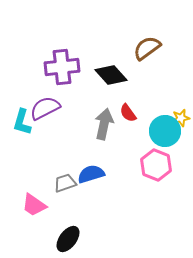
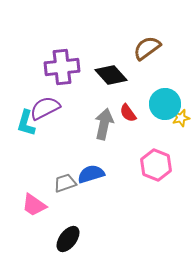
cyan L-shape: moved 4 px right, 1 px down
cyan circle: moved 27 px up
